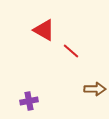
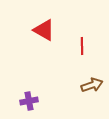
red line: moved 11 px right, 5 px up; rotated 48 degrees clockwise
brown arrow: moved 3 px left, 4 px up; rotated 20 degrees counterclockwise
